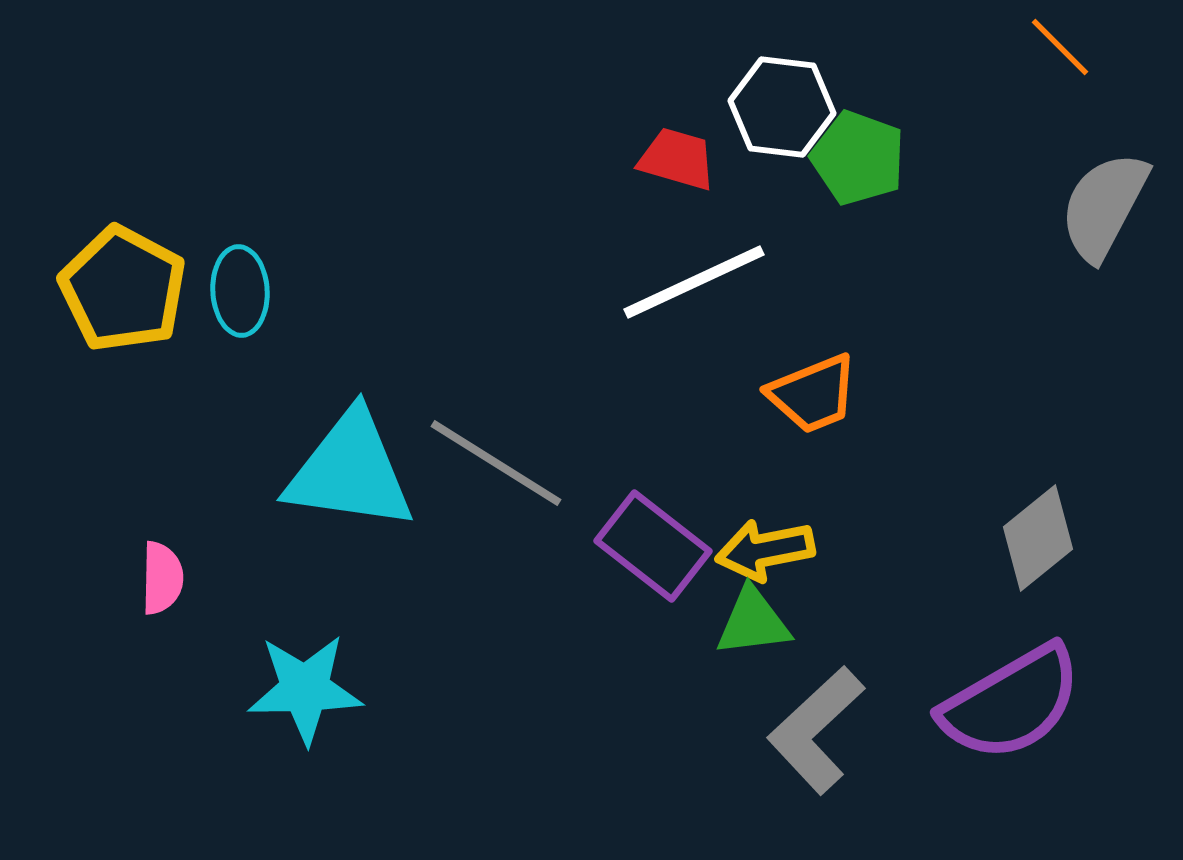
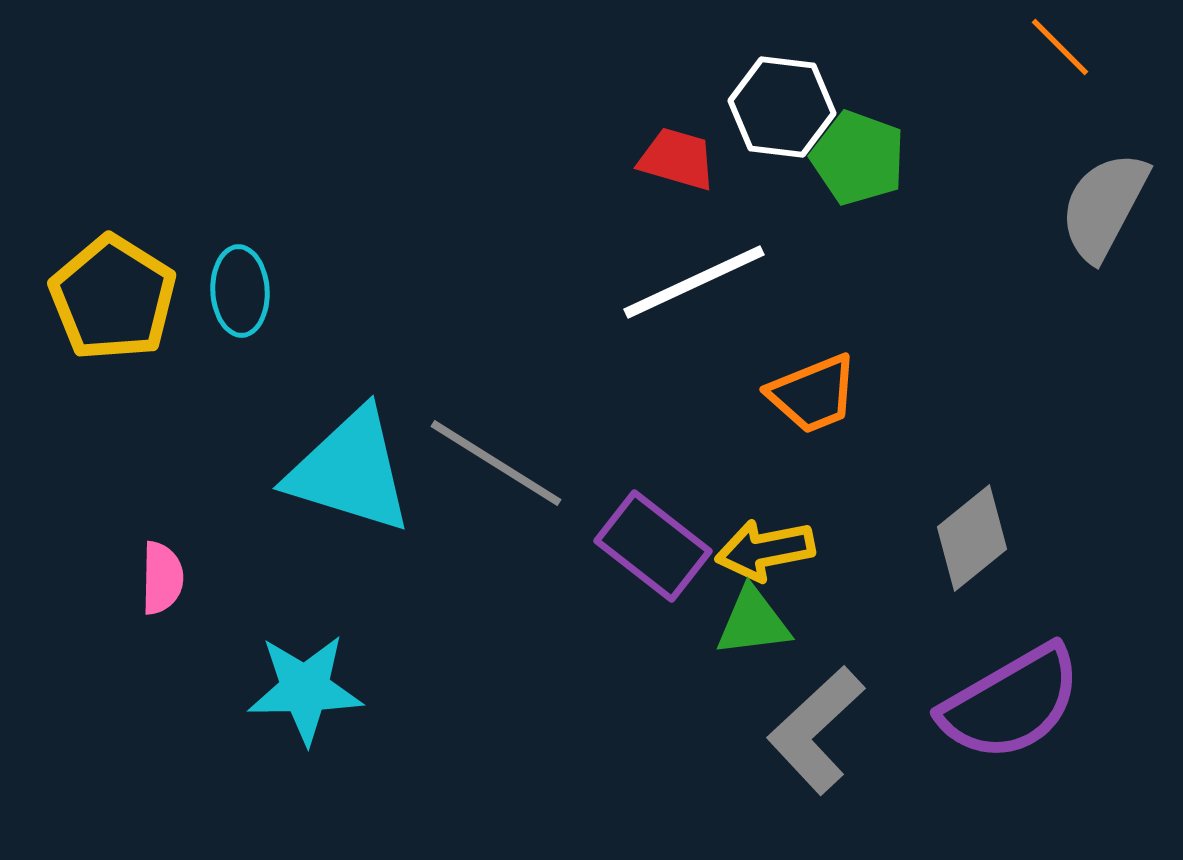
yellow pentagon: moved 10 px left, 9 px down; rotated 4 degrees clockwise
cyan triangle: rotated 9 degrees clockwise
gray diamond: moved 66 px left
